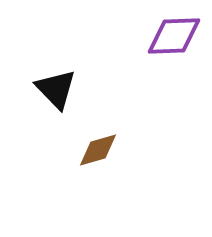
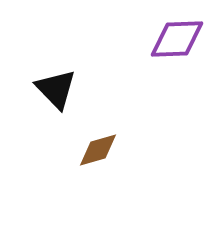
purple diamond: moved 3 px right, 3 px down
